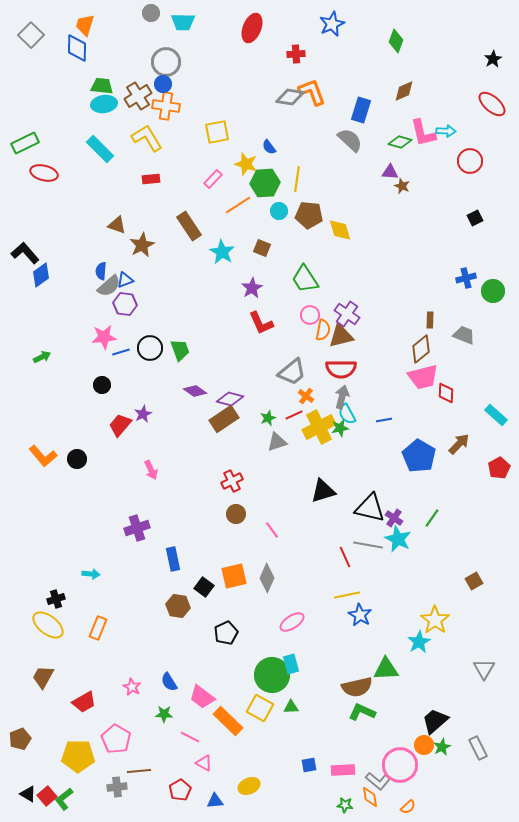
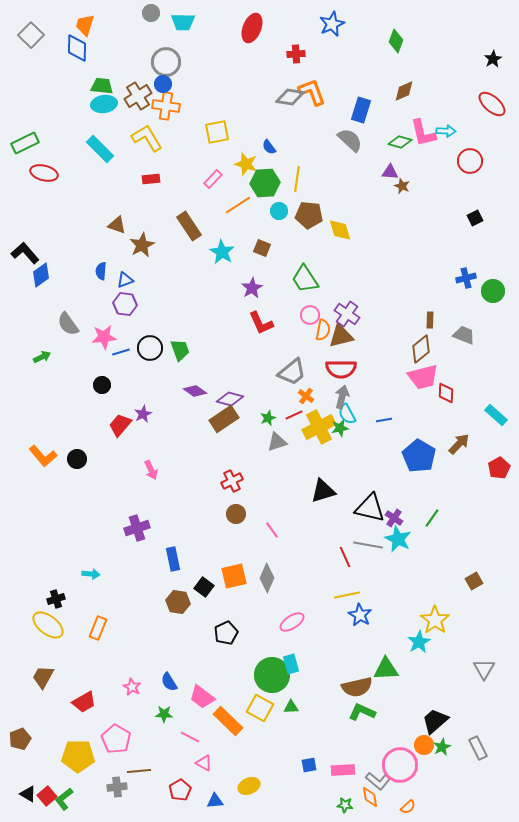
gray semicircle at (109, 286): moved 41 px left, 38 px down; rotated 95 degrees clockwise
brown hexagon at (178, 606): moved 4 px up
